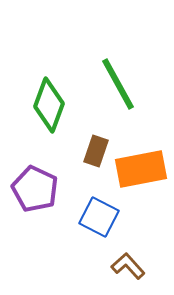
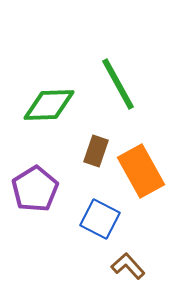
green diamond: rotated 68 degrees clockwise
orange rectangle: moved 2 px down; rotated 72 degrees clockwise
purple pentagon: rotated 15 degrees clockwise
blue square: moved 1 px right, 2 px down
